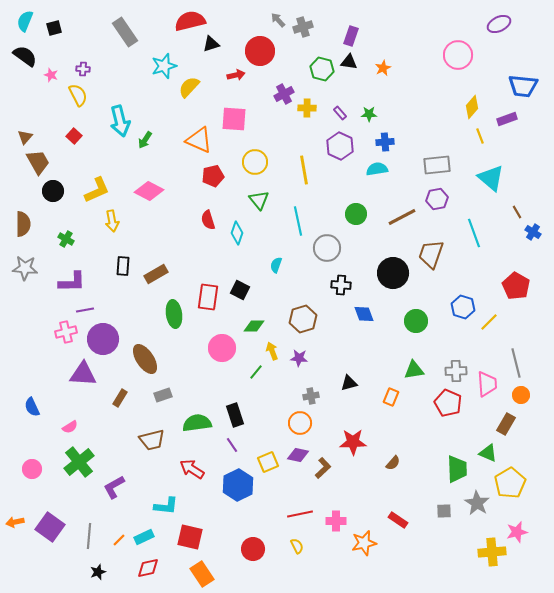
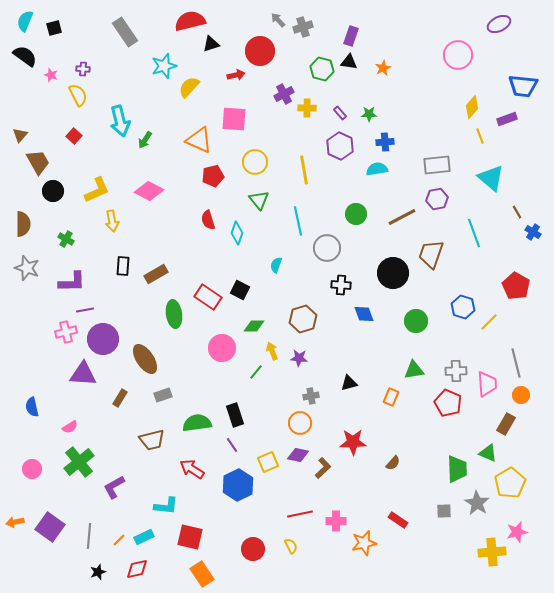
brown triangle at (25, 137): moved 5 px left, 2 px up
gray star at (25, 268): moved 2 px right; rotated 15 degrees clockwise
red rectangle at (208, 297): rotated 64 degrees counterclockwise
blue semicircle at (32, 407): rotated 12 degrees clockwise
yellow semicircle at (297, 546): moved 6 px left
red diamond at (148, 568): moved 11 px left, 1 px down
